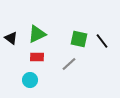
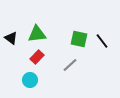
green triangle: rotated 18 degrees clockwise
red rectangle: rotated 48 degrees counterclockwise
gray line: moved 1 px right, 1 px down
